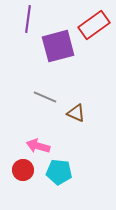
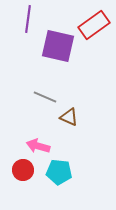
purple square: rotated 28 degrees clockwise
brown triangle: moved 7 px left, 4 px down
